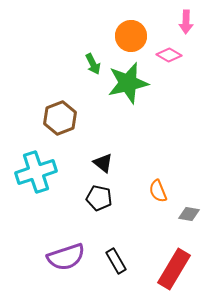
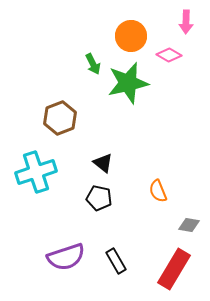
gray diamond: moved 11 px down
